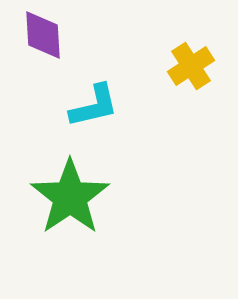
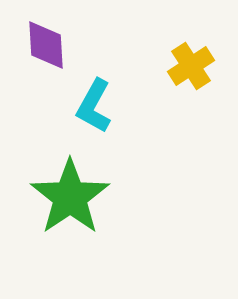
purple diamond: moved 3 px right, 10 px down
cyan L-shape: rotated 132 degrees clockwise
